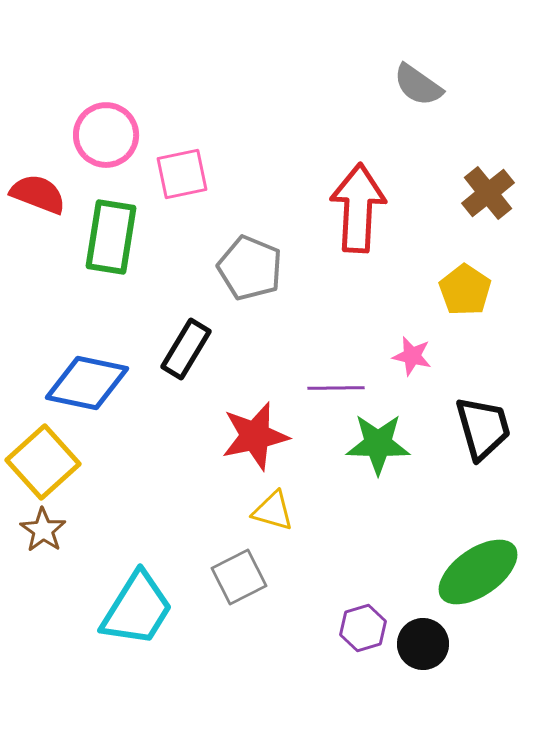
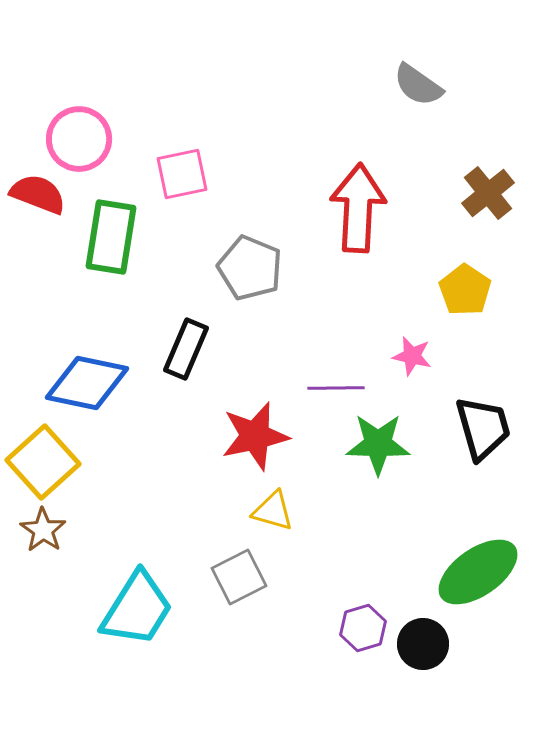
pink circle: moved 27 px left, 4 px down
black rectangle: rotated 8 degrees counterclockwise
